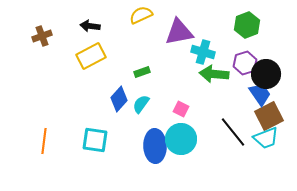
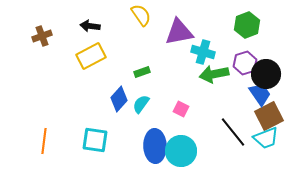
yellow semicircle: rotated 80 degrees clockwise
green arrow: rotated 16 degrees counterclockwise
cyan circle: moved 12 px down
